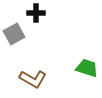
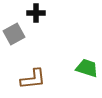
brown L-shape: rotated 36 degrees counterclockwise
